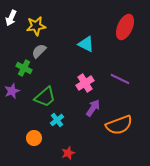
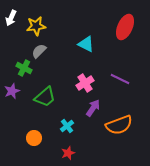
cyan cross: moved 10 px right, 6 px down
